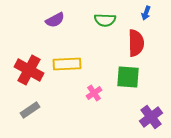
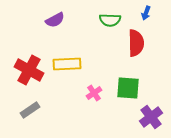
green semicircle: moved 5 px right
green square: moved 11 px down
